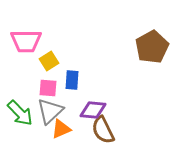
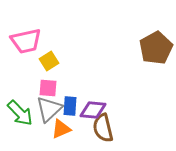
pink trapezoid: rotated 12 degrees counterclockwise
brown pentagon: moved 4 px right, 1 px down
blue rectangle: moved 2 px left, 26 px down
gray triangle: moved 1 px left, 2 px up
brown semicircle: moved 2 px up; rotated 12 degrees clockwise
